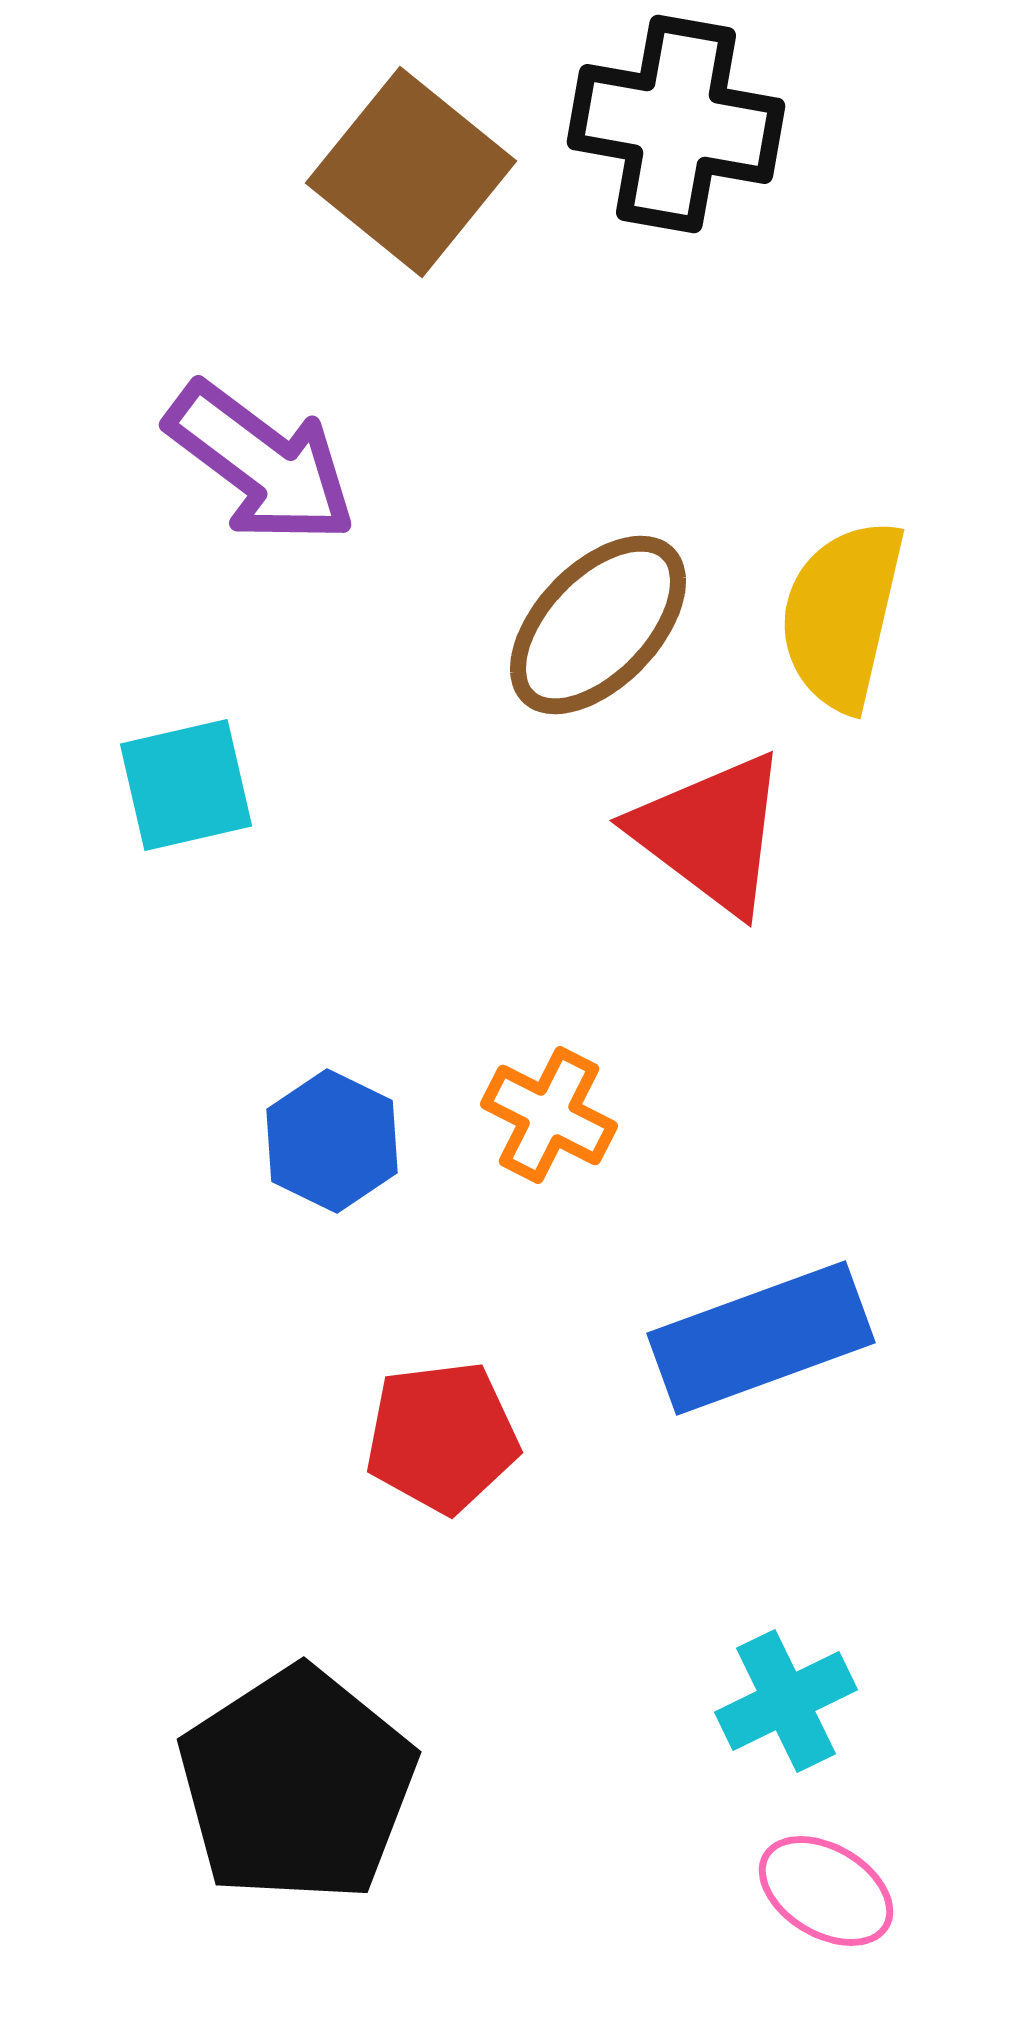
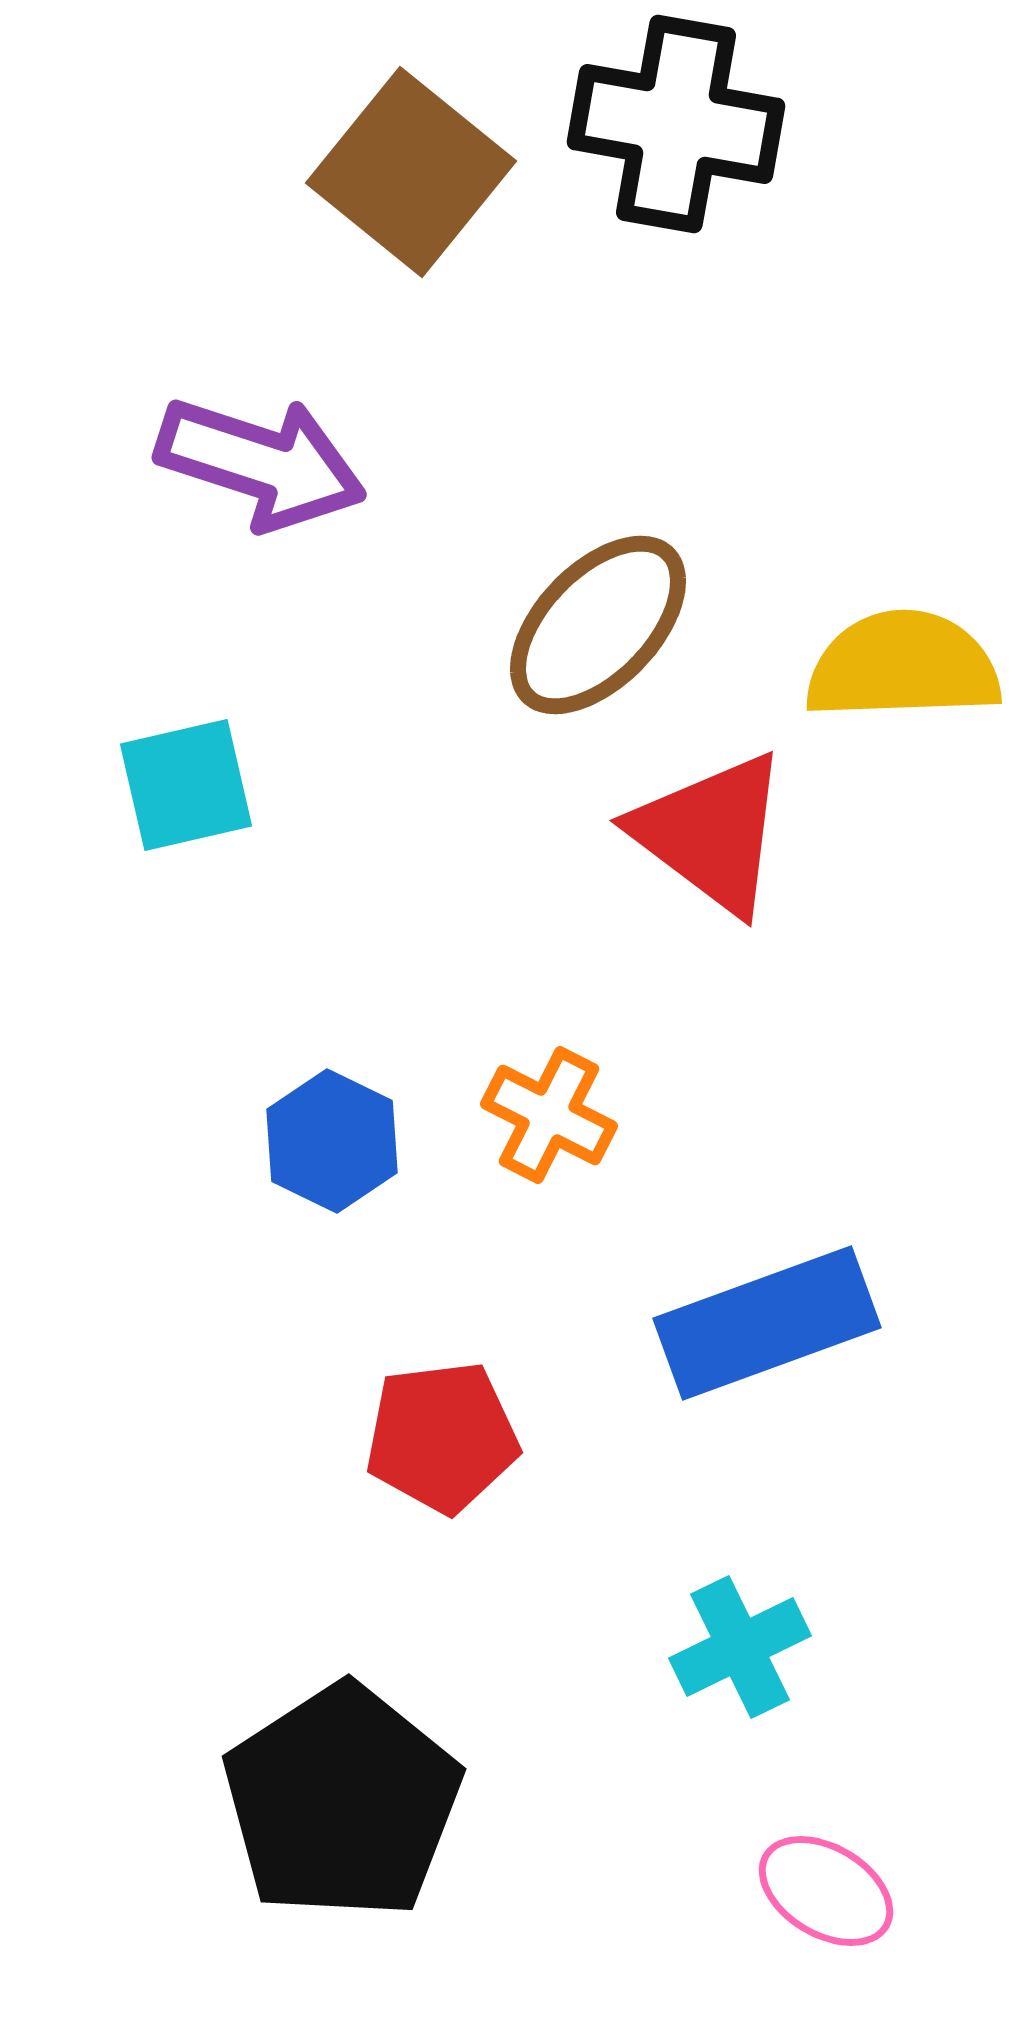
purple arrow: rotated 19 degrees counterclockwise
yellow semicircle: moved 61 px right, 51 px down; rotated 75 degrees clockwise
blue rectangle: moved 6 px right, 15 px up
cyan cross: moved 46 px left, 54 px up
black pentagon: moved 45 px right, 17 px down
